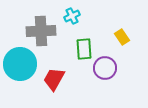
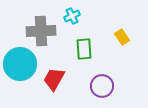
purple circle: moved 3 px left, 18 px down
